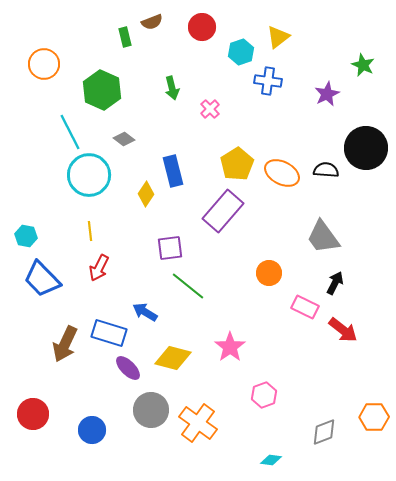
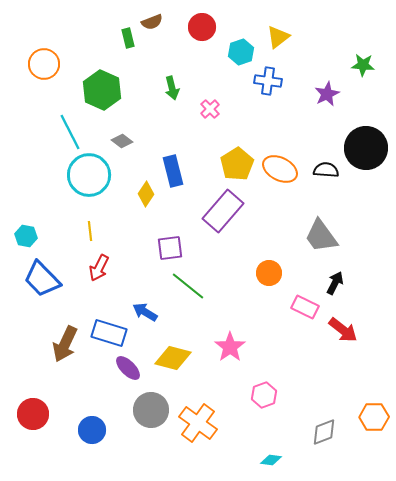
green rectangle at (125, 37): moved 3 px right, 1 px down
green star at (363, 65): rotated 20 degrees counterclockwise
gray diamond at (124, 139): moved 2 px left, 2 px down
orange ellipse at (282, 173): moved 2 px left, 4 px up
gray trapezoid at (323, 237): moved 2 px left, 1 px up
